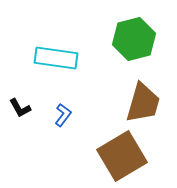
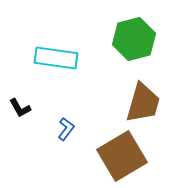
blue L-shape: moved 3 px right, 14 px down
